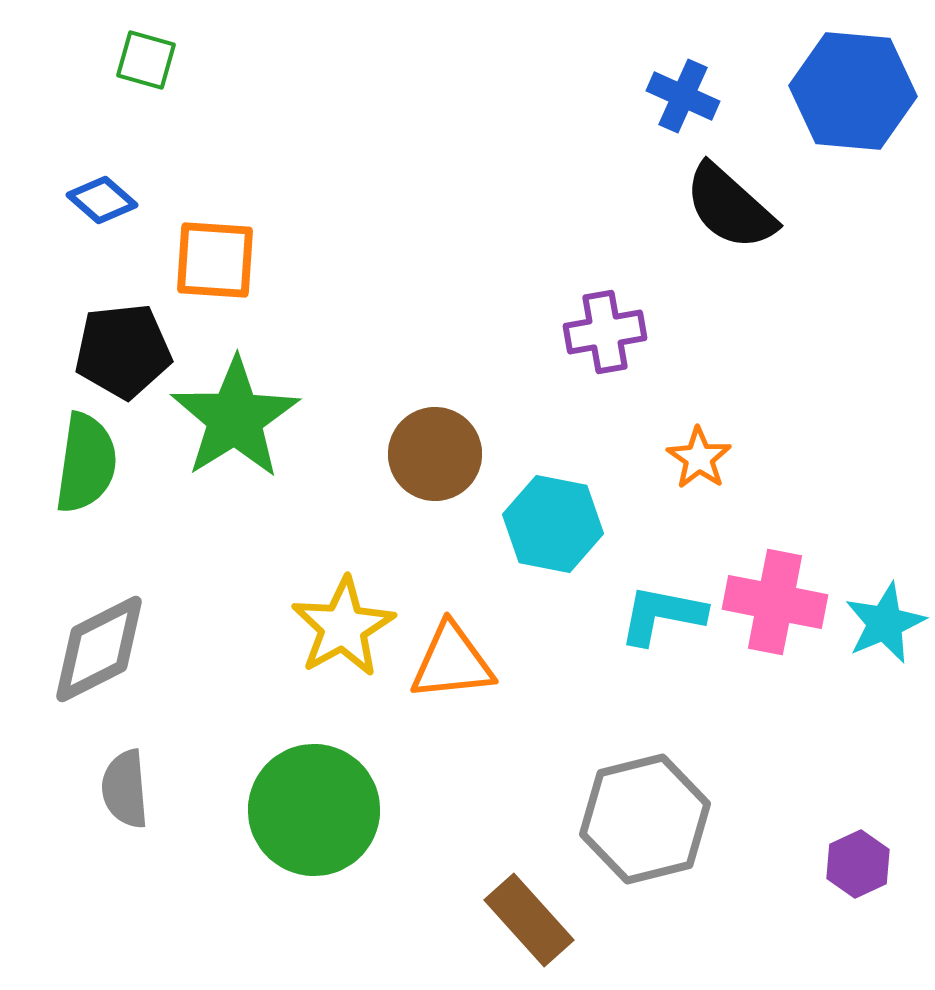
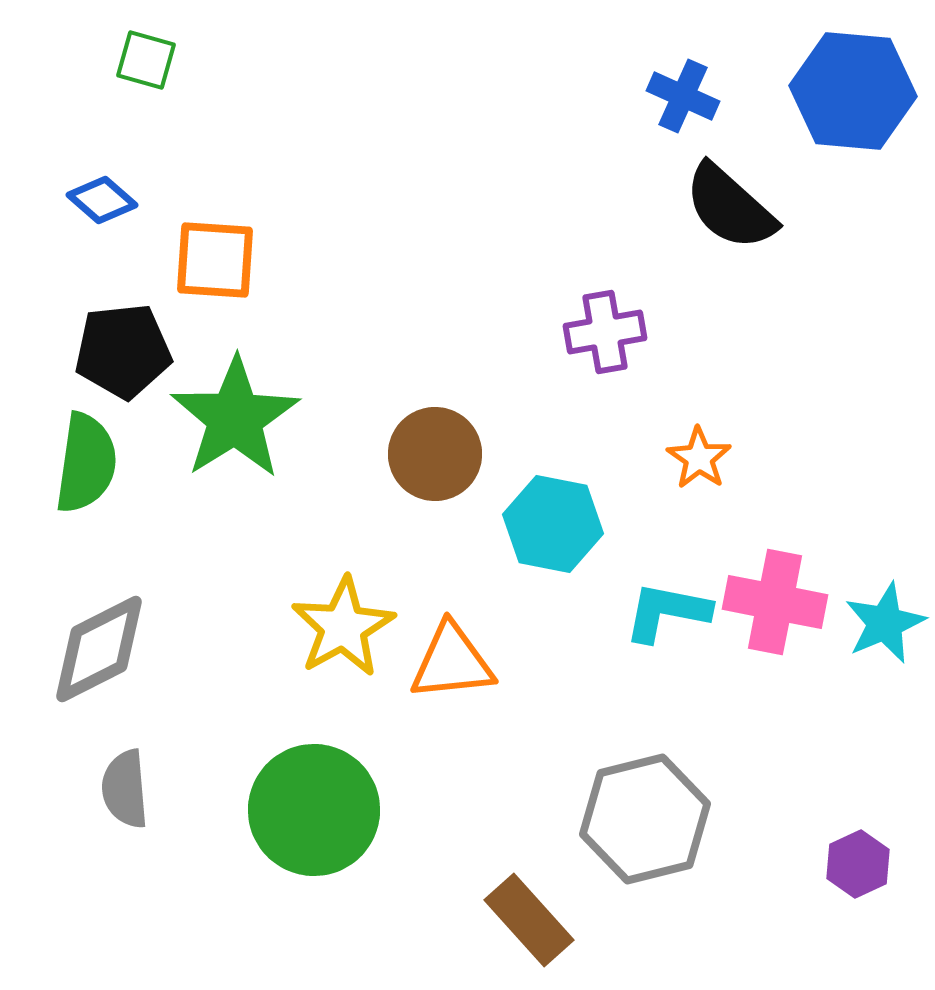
cyan L-shape: moved 5 px right, 3 px up
